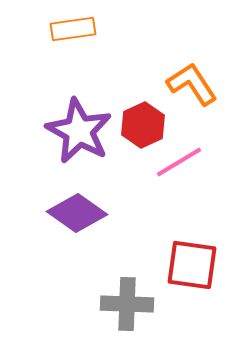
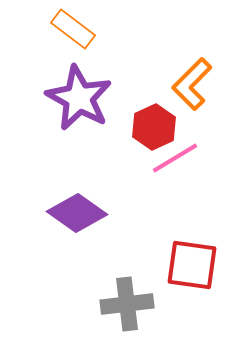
orange rectangle: rotated 45 degrees clockwise
orange L-shape: rotated 102 degrees counterclockwise
red hexagon: moved 11 px right, 2 px down
purple star: moved 33 px up
pink line: moved 4 px left, 4 px up
gray cross: rotated 9 degrees counterclockwise
